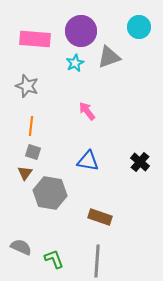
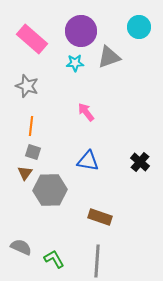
pink rectangle: moved 3 px left; rotated 36 degrees clockwise
cyan star: rotated 24 degrees clockwise
pink arrow: moved 1 px left, 1 px down
gray hexagon: moved 3 px up; rotated 12 degrees counterclockwise
green L-shape: rotated 10 degrees counterclockwise
